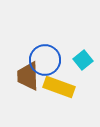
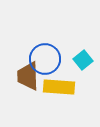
blue circle: moved 1 px up
yellow rectangle: rotated 16 degrees counterclockwise
